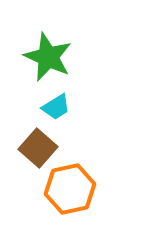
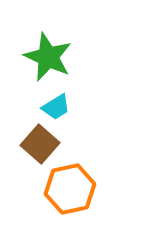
brown square: moved 2 px right, 4 px up
